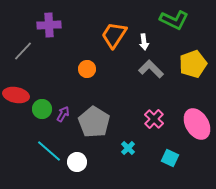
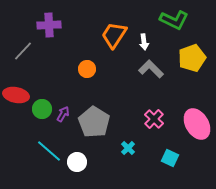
yellow pentagon: moved 1 px left, 6 px up
